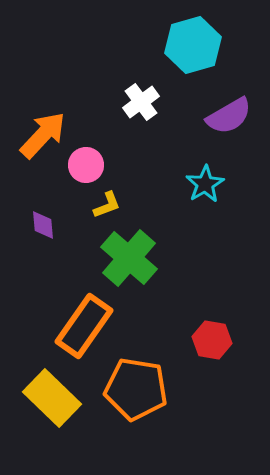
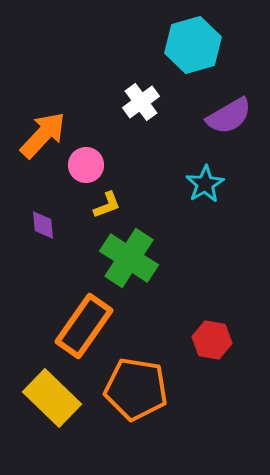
green cross: rotated 8 degrees counterclockwise
